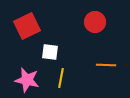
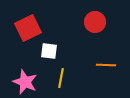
red square: moved 1 px right, 2 px down
white square: moved 1 px left, 1 px up
pink star: moved 2 px left, 2 px down; rotated 10 degrees clockwise
